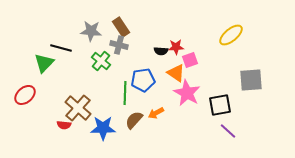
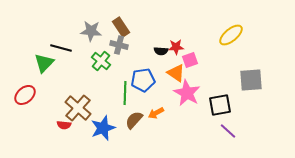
blue star: rotated 20 degrees counterclockwise
